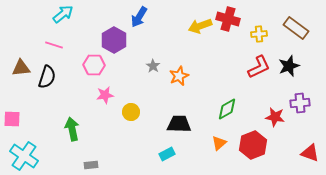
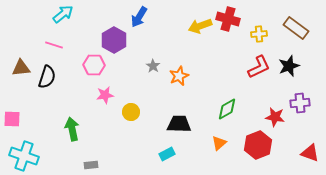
red hexagon: moved 5 px right
cyan cross: rotated 16 degrees counterclockwise
